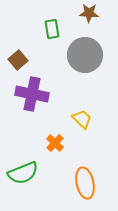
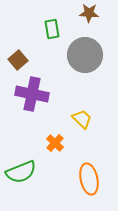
green semicircle: moved 2 px left, 1 px up
orange ellipse: moved 4 px right, 4 px up
